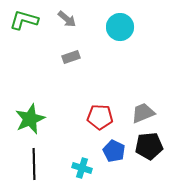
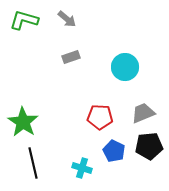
cyan circle: moved 5 px right, 40 px down
green star: moved 7 px left, 3 px down; rotated 16 degrees counterclockwise
black line: moved 1 px left, 1 px up; rotated 12 degrees counterclockwise
